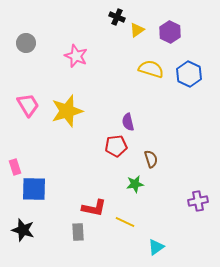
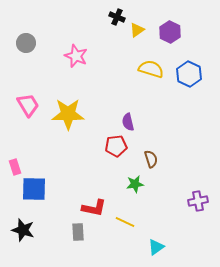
yellow star: moved 1 px right, 3 px down; rotated 16 degrees clockwise
